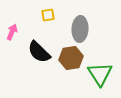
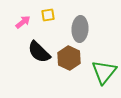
pink arrow: moved 11 px right, 10 px up; rotated 28 degrees clockwise
brown hexagon: moved 2 px left; rotated 25 degrees counterclockwise
green triangle: moved 4 px right, 2 px up; rotated 12 degrees clockwise
